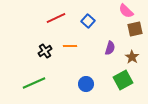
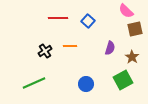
red line: moved 2 px right; rotated 24 degrees clockwise
